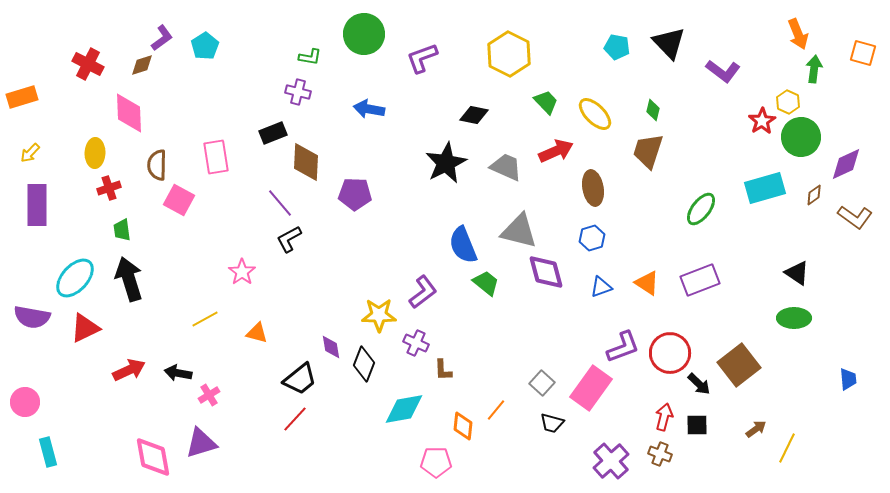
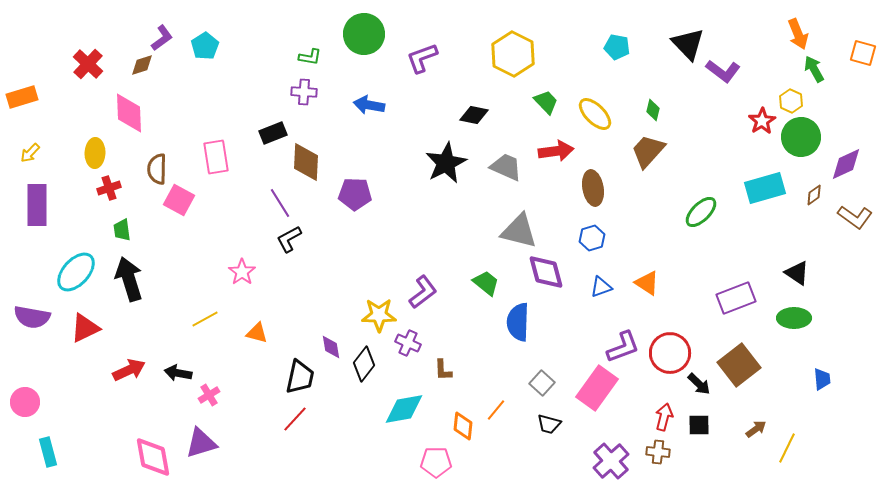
black triangle at (669, 43): moved 19 px right, 1 px down
yellow hexagon at (509, 54): moved 4 px right
red cross at (88, 64): rotated 16 degrees clockwise
green arrow at (814, 69): rotated 36 degrees counterclockwise
purple cross at (298, 92): moved 6 px right; rotated 10 degrees counterclockwise
yellow hexagon at (788, 102): moved 3 px right, 1 px up
blue arrow at (369, 109): moved 4 px up
red arrow at (556, 151): rotated 16 degrees clockwise
brown trapezoid at (648, 151): rotated 24 degrees clockwise
brown semicircle at (157, 165): moved 4 px down
purple line at (280, 203): rotated 8 degrees clockwise
green ellipse at (701, 209): moved 3 px down; rotated 8 degrees clockwise
blue semicircle at (463, 245): moved 55 px right, 77 px down; rotated 24 degrees clockwise
cyan ellipse at (75, 278): moved 1 px right, 6 px up
purple rectangle at (700, 280): moved 36 px right, 18 px down
purple cross at (416, 343): moved 8 px left
black diamond at (364, 364): rotated 16 degrees clockwise
black trapezoid at (300, 379): moved 2 px up; rotated 39 degrees counterclockwise
blue trapezoid at (848, 379): moved 26 px left
pink rectangle at (591, 388): moved 6 px right
black trapezoid at (552, 423): moved 3 px left, 1 px down
black square at (697, 425): moved 2 px right
brown cross at (660, 454): moved 2 px left, 2 px up; rotated 15 degrees counterclockwise
